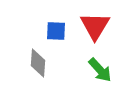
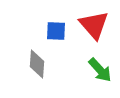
red triangle: moved 1 px left, 1 px up; rotated 12 degrees counterclockwise
gray diamond: moved 1 px left, 1 px down
